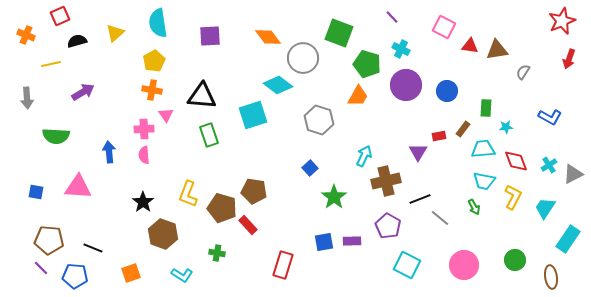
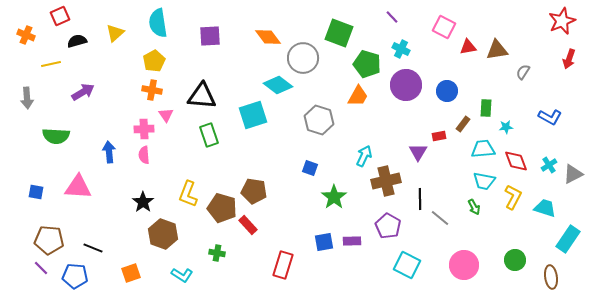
red triangle at (470, 46): moved 2 px left, 1 px down; rotated 18 degrees counterclockwise
brown rectangle at (463, 129): moved 5 px up
blue square at (310, 168): rotated 28 degrees counterclockwise
black line at (420, 199): rotated 70 degrees counterclockwise
cyan trapezoid at (545, 208): rotated 75 degrees clockwise
